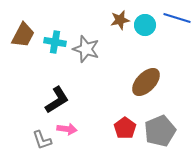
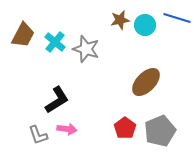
cyan cross: rotated 30 degrees clockwise
gray L-shape: moved 4 px left, 5 px up
